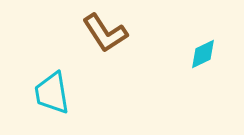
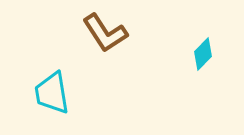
cyan diamond: rotated 20 degrees counterclockwise
